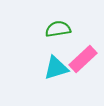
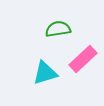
cyan triangle: moved 11 px left, 5 px down
